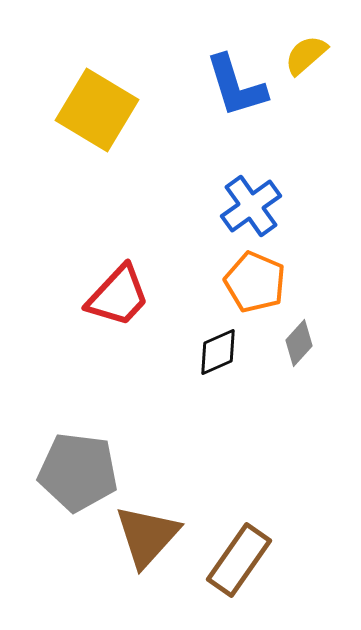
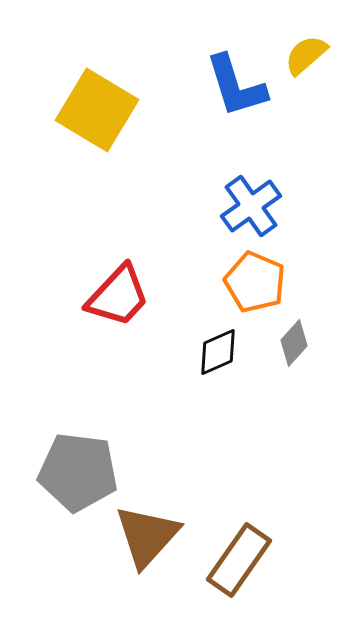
gray diamond: moved 5 px left
